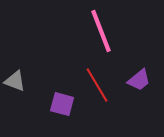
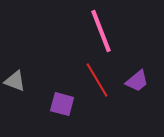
purple trapezoid: moved 2 px left, 1 px down
red line: moved 5 px up
